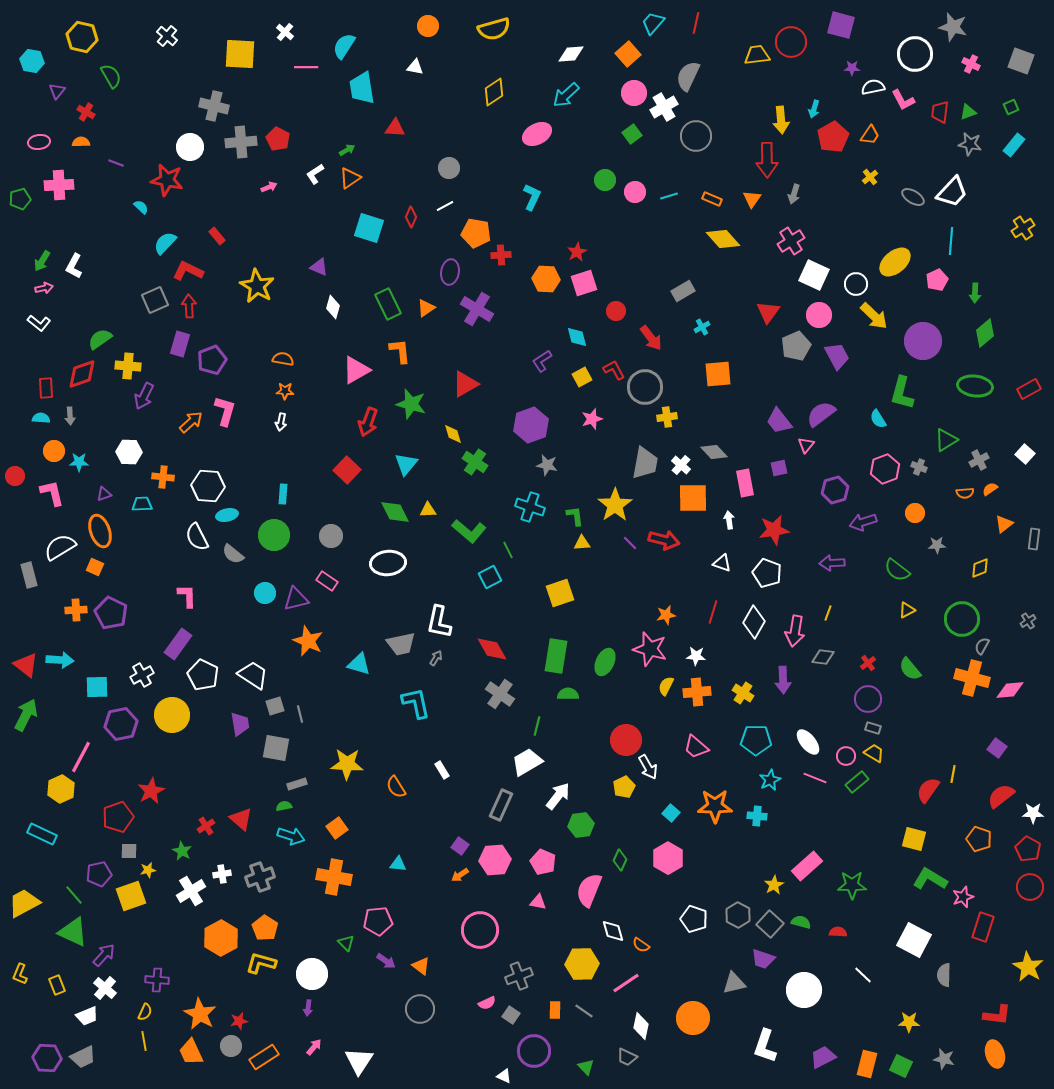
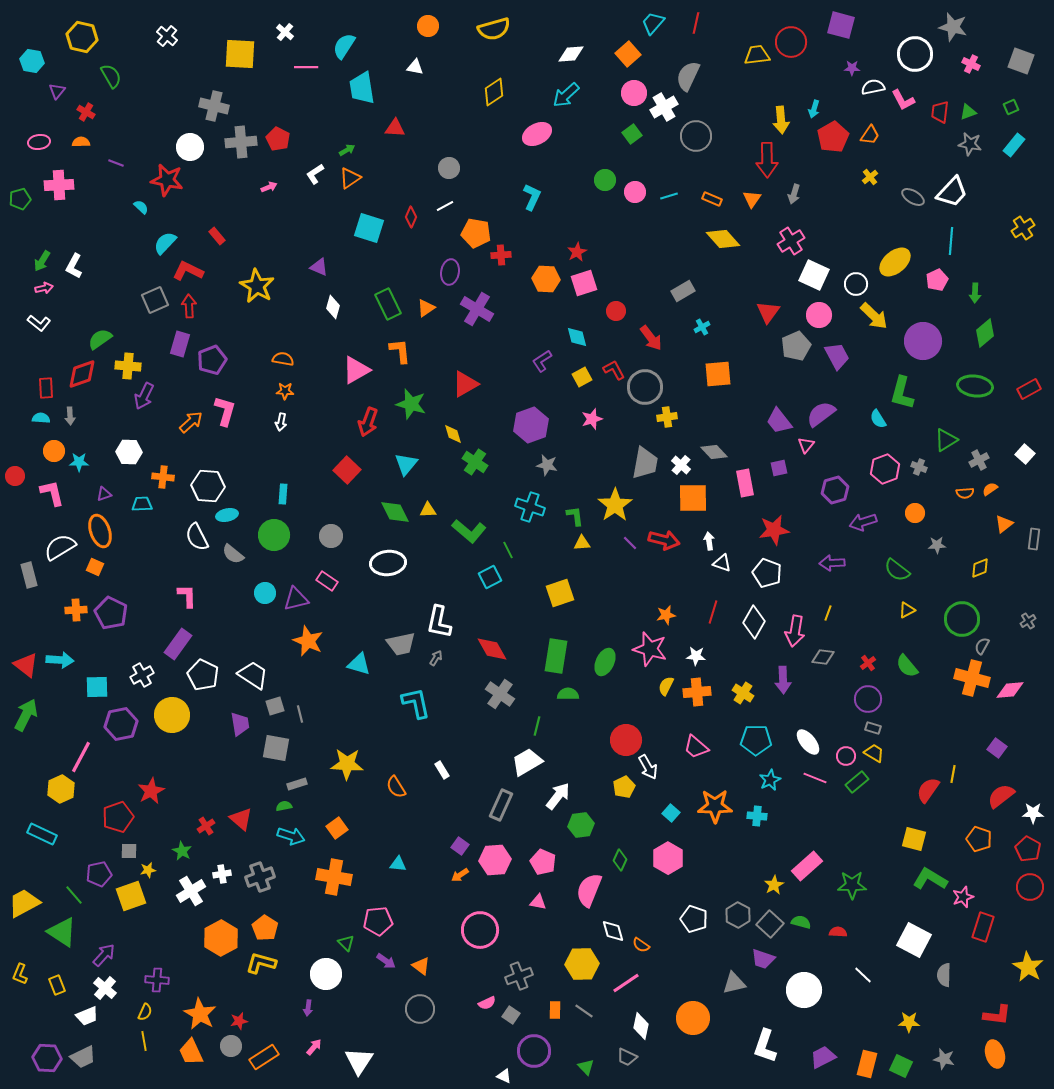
white arrow at (729, 520): moved 20 px left, 21 px down
green semicircle at (910, 669): moved 3 px left, 3 px up
green triangle at (73, 932): moved 11 px left; rotated 8 degrees clockwise
white circle at (312, 974): moved 14 px right
